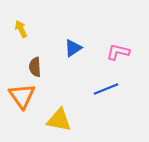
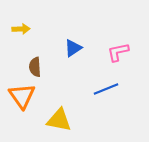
yellow arrow: rotated 114 degrees clockwise
pink L-shape: rotated 25 degrees counterclockwise
